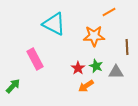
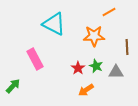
orange arrow: moved 4 px down
